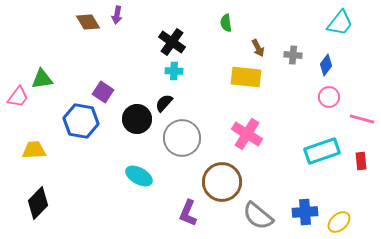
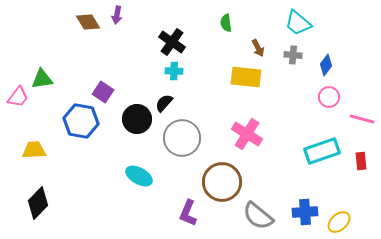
cyan trapezoid: moved 42 px left; rotated 92 degrees clockwise
